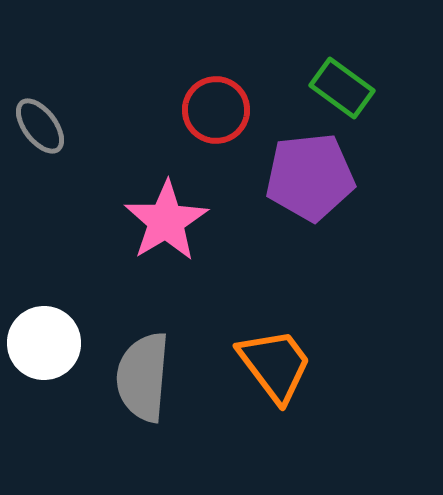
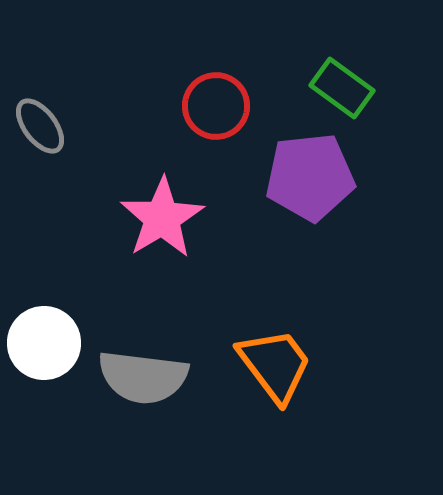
red circle: moved 4 px up
pink star: moved 4 px left, 3 px up
gray semicircle: rotated 88 degrees counterclockwise
